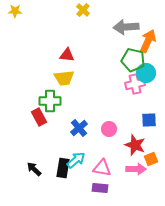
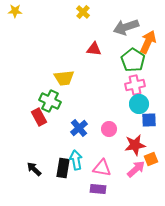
yellow cross: moved 2 px down
gray arrow: rotated 15 degrees counterclockwise
orange arrow: moved 1 px down
red triangle: moved 27 px right, 6 px up
green pentagon: rotated 20 degrees clockwise
cyan circle: moved 7 px left, 31 px down
pink cross: moved 1 px down
green cross: rotated 25 degrees clockwise
red star: rotated 30 degrees counterclockwise
cyan arrow: rotated 60 degrees counterclockwise
pink arrow: rotated 42 degrees counterclockwise
purple rectangle: moved 2 px left, 1 px down
